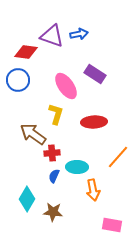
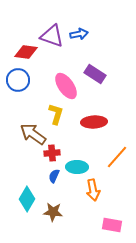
orange line: moved 1 px left
